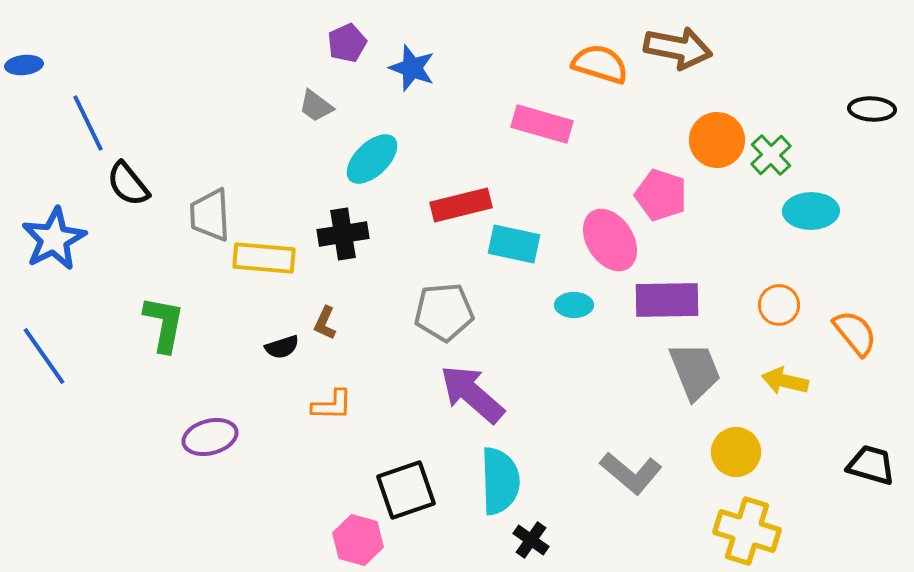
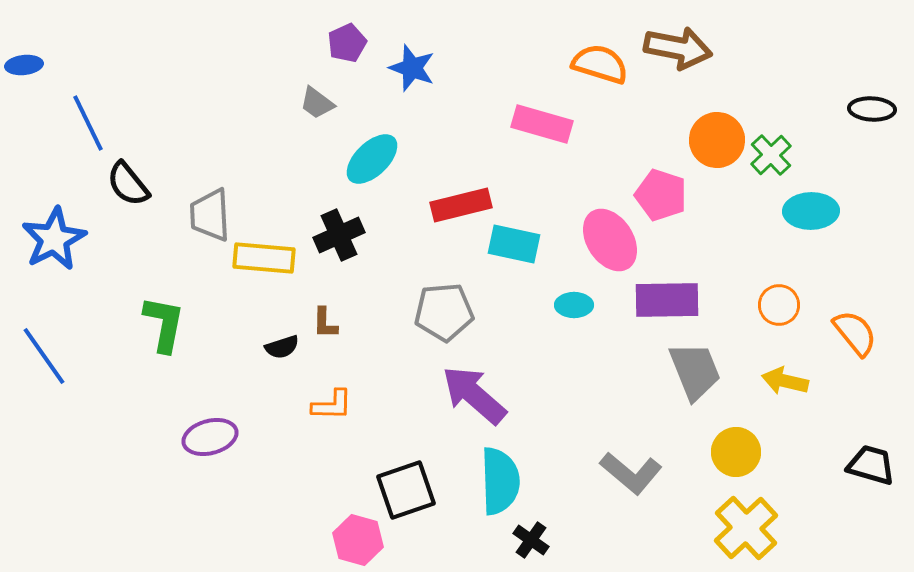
gray trapezoid at (316, 106): moved 1 px right, 3 px up
black cross at (343, 234): moved 4 px left, 1 px down; rotated 15 degrees counterclockwise
brown L-shape at (325, 323): rotated 24 degrees counterclockwise
purple arrow at (472, 394): moved 2 px right, 1 px down
yellow cross at (747, 531): moved 1 px left, 3 px up; rotated 30 degrees clockwise
